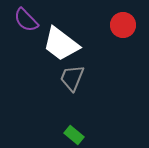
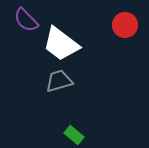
red circle: moved 2 px right
gray trapezoid: moved 13 px left, 3 px down; rotated 52 degrees clockwise
